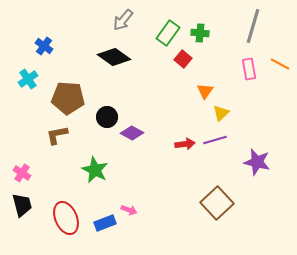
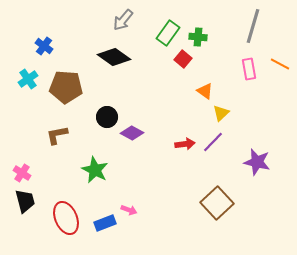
green cross: moved 2 px left, 4 px down
orange triangle: rotated 30 degrees counterclockwise
brown pentagon: moved 2 px left, 11 px up
purple line: moved 2 px left, 2 px down; rotated 30 degrees counterclockwise
black trapezoid: moved 3 px right, 4 px up
